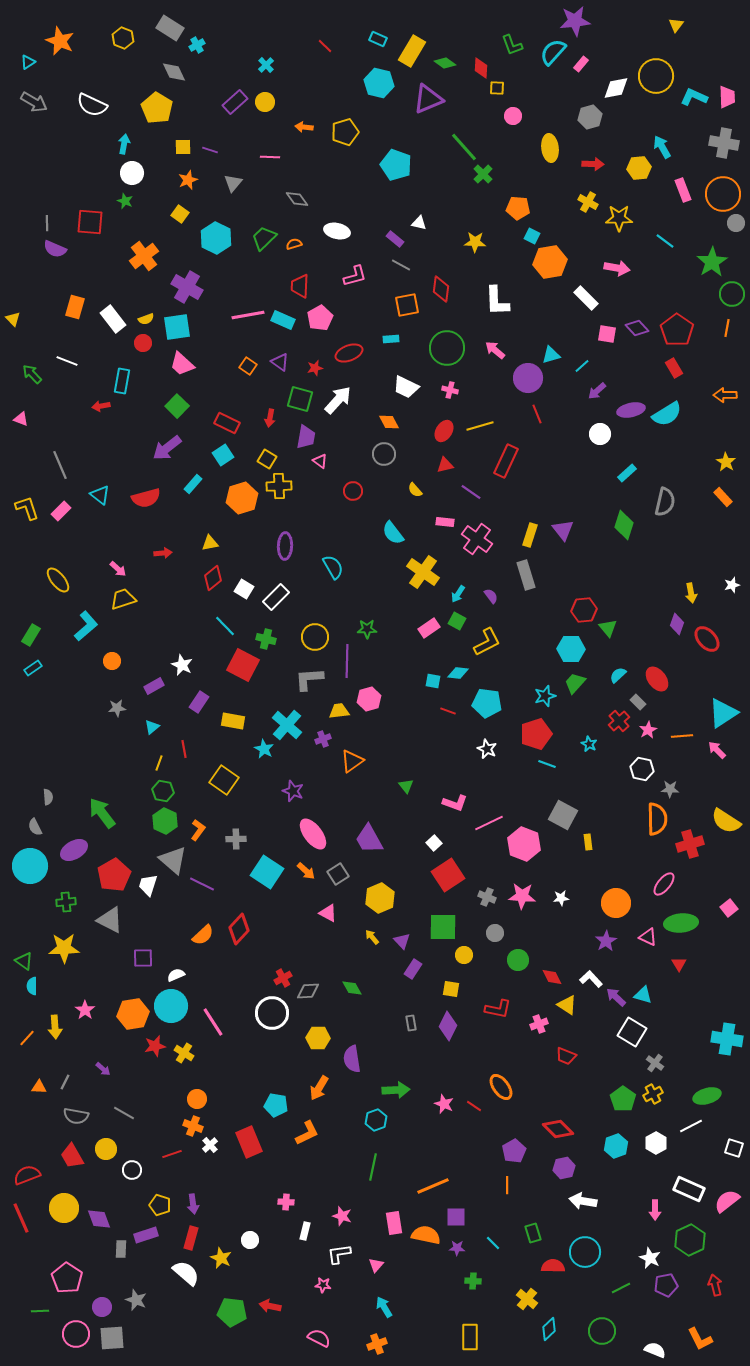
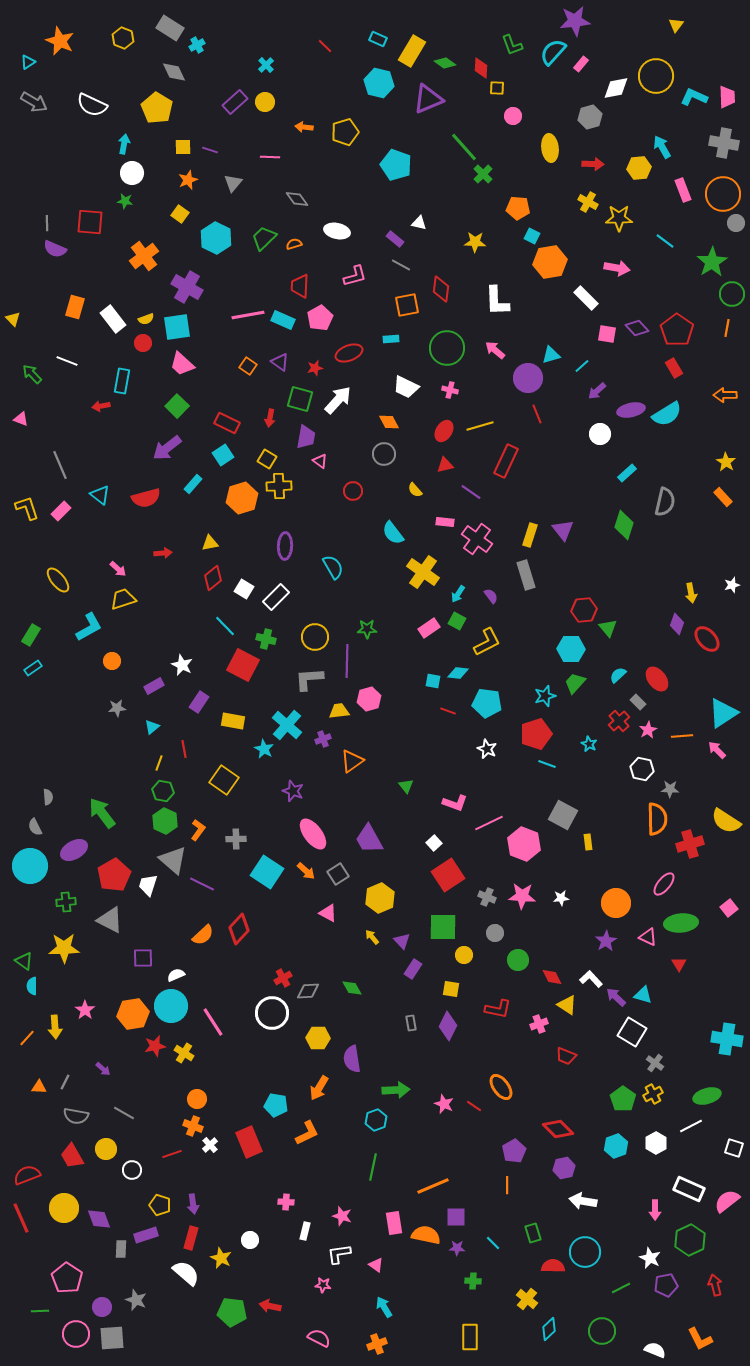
green star at (125, 201): rotated 14 degrees counterclockwise
cyan L-shape at (86, 626): moved 3 px right, 1 px down; rotated 12 degrees clockwise
pink triangle at (376, 1265): rotated 35 degrees counterclockwise
